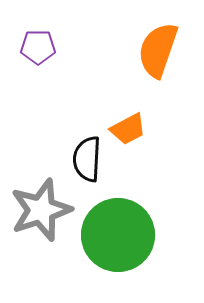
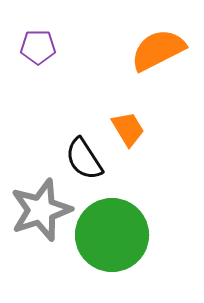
orange semicircle: rotated 44 degrees clockwise
orange trapezoid: rotated 93 degrees counterclockwise
black semicircle: moved 3 px left; rotated 36 degrees counterclockwise
green circle: moved 6 px left
